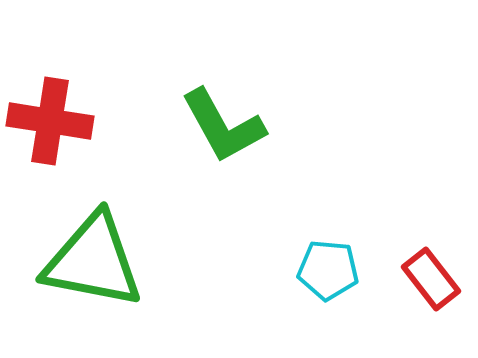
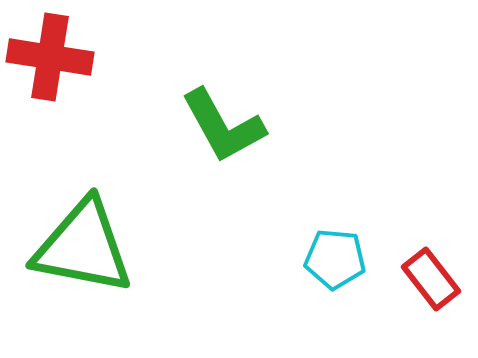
red cross: moved 64 px up
green triangle: moved 10 px left, 14 px up
cyan pentagon: moved 7 px right, 11 px up
